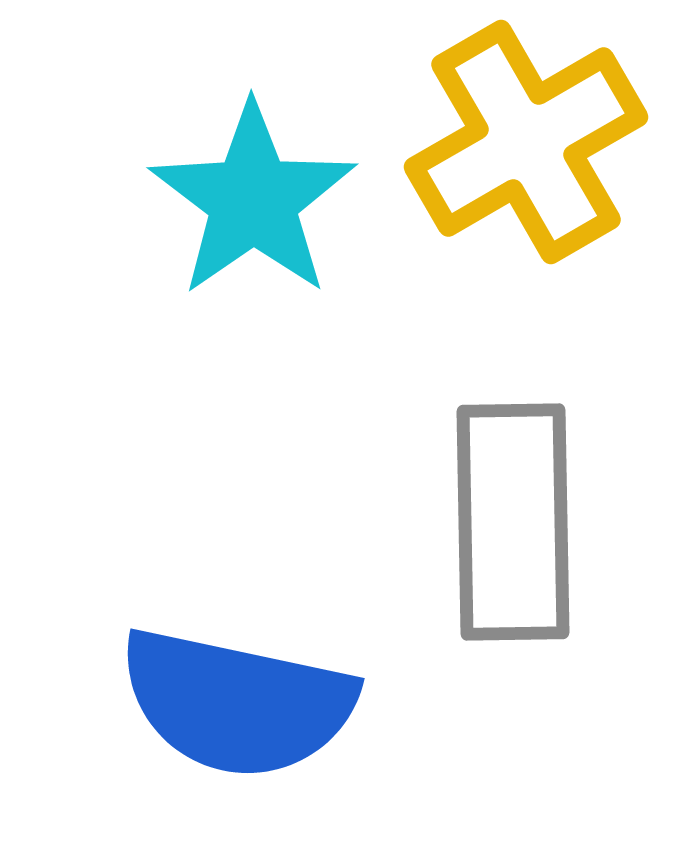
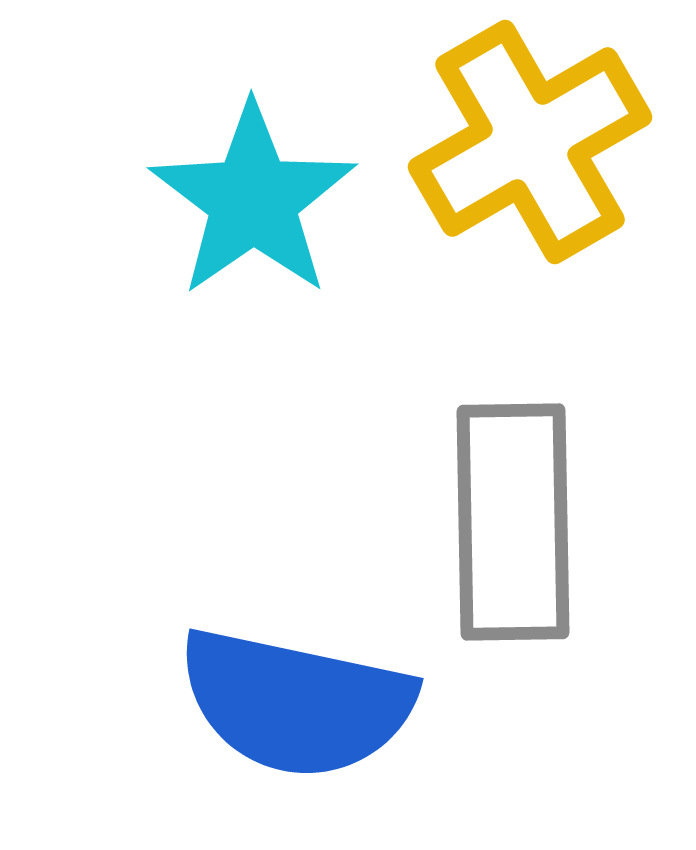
yellow cross: moved 4 px right
blue semicircle: moved 59 px right
